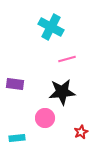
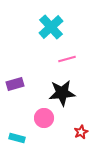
cyan cross: rotated 20 degrees clockwise
purple rectangle: rotated 24 degrees counterclockwise
black star: moved 1 px down
pink circle: moved 1 px left
cyan rectangle: rotated 21 degrees clockwise
